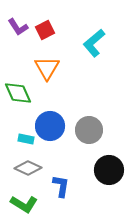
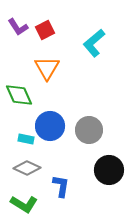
green diamond: moved 1 px right, 2 px down
gray diamond: moved 1 px left
